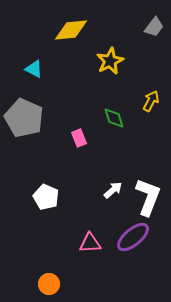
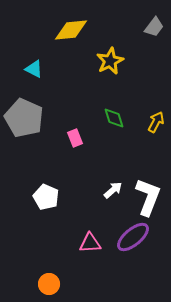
yellow arrow: moved 5 px right, 21 px down
pink rectangle: moved 4 px left
